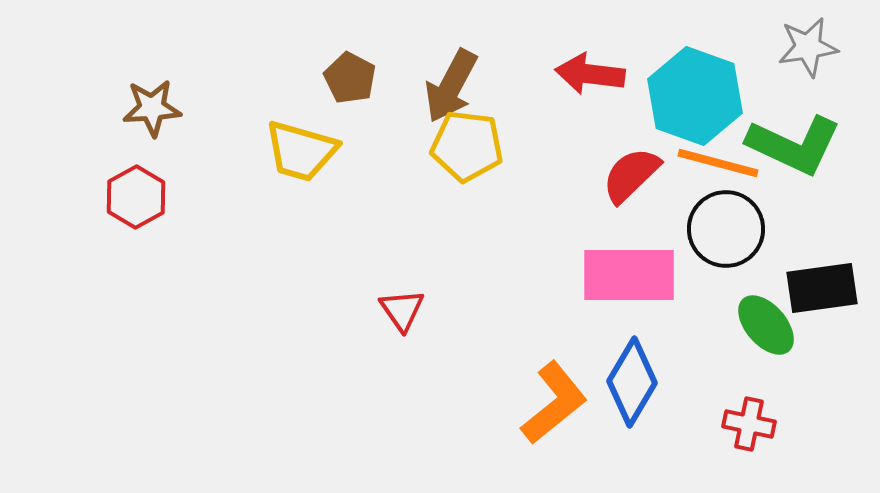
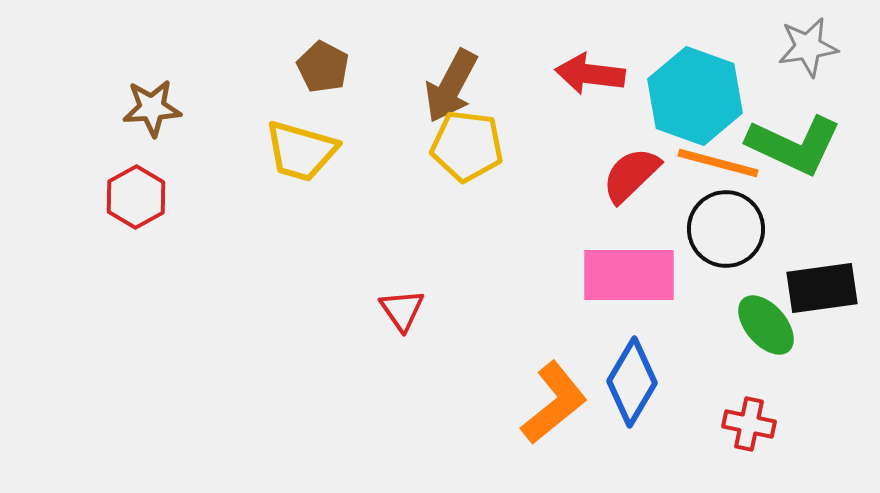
brown pentagon: moved 27 px left, 11 px up
